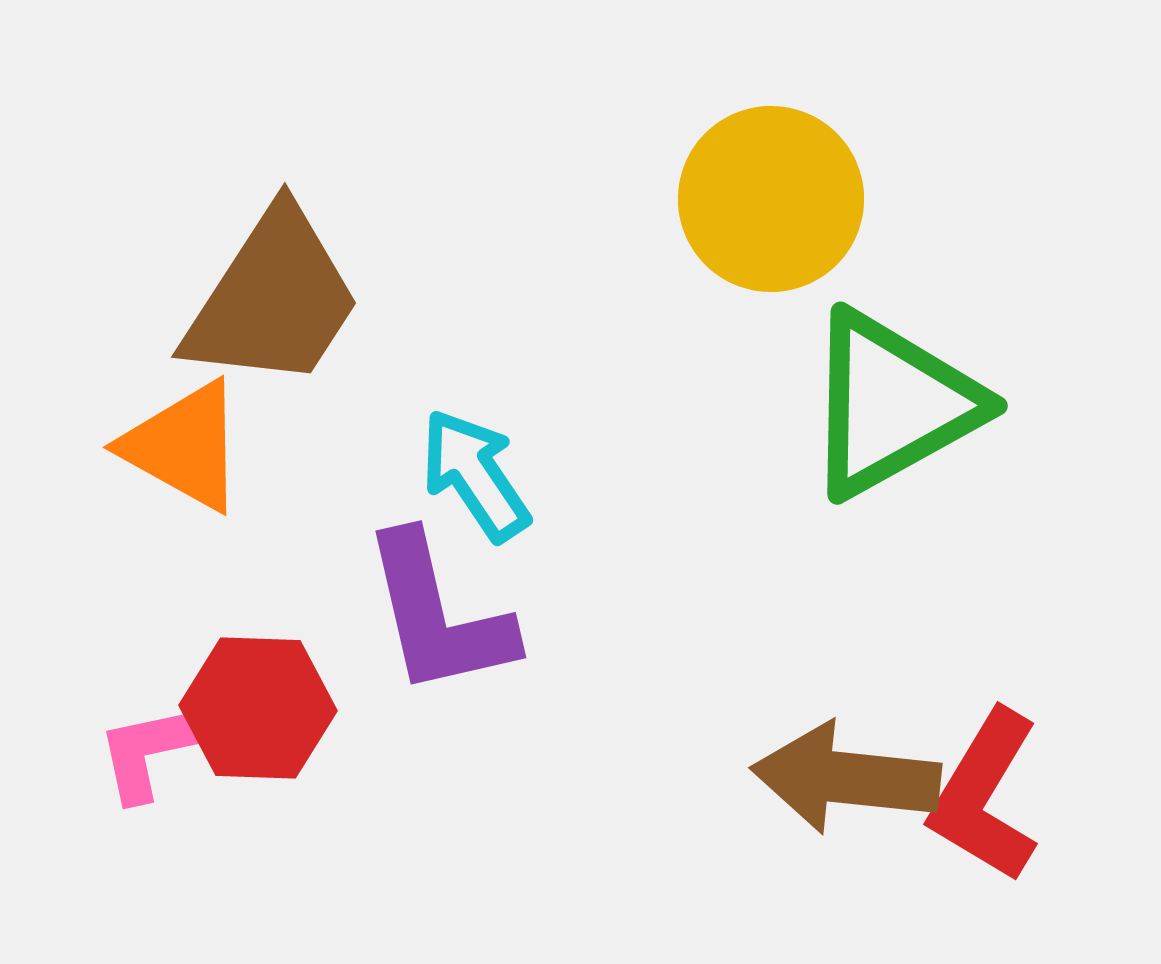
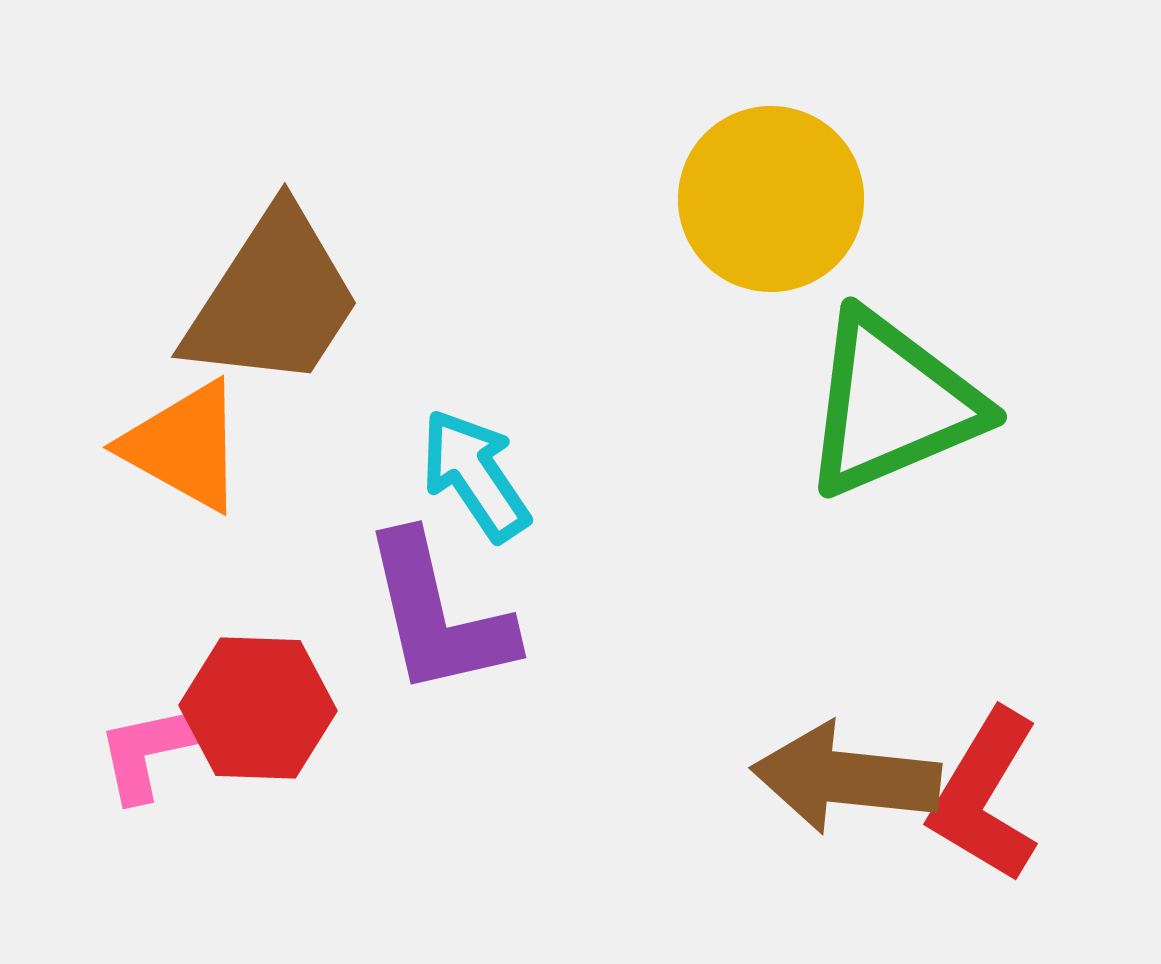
green triangle: rotated 6 degrees clockwise
